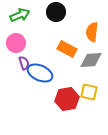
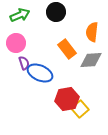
orange rectangle: rotated 24 degrees clockwise
yellow square: moved 9 px left, 17 px down; rotated 36 degrees clockwise
